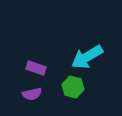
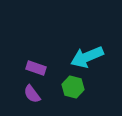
cyan arrow: rotated 8 degrees clockwise
purple semicircle: rotated 66 degrees clockwise
